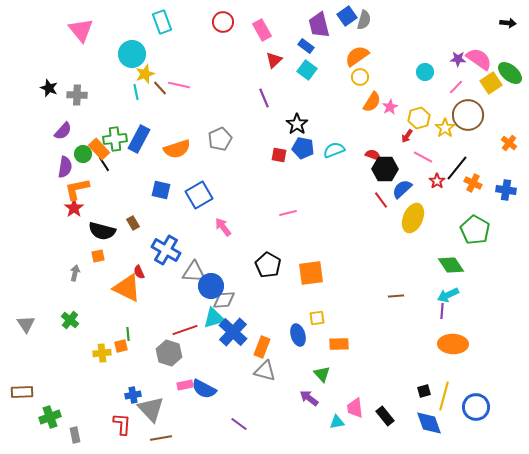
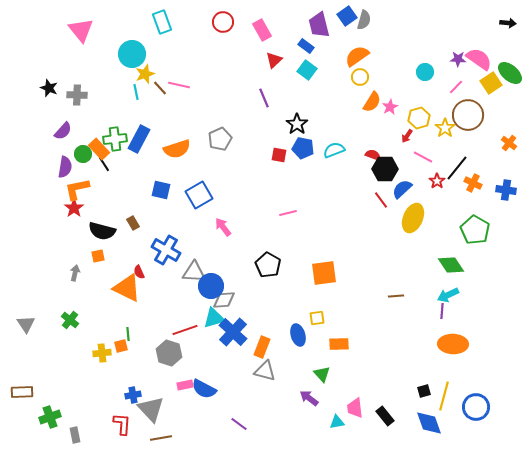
orange square at (311, 273): moved 13 px right
